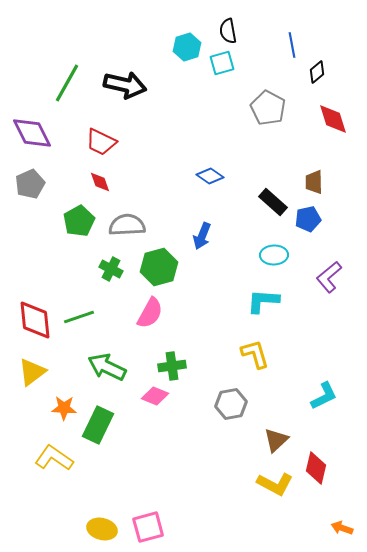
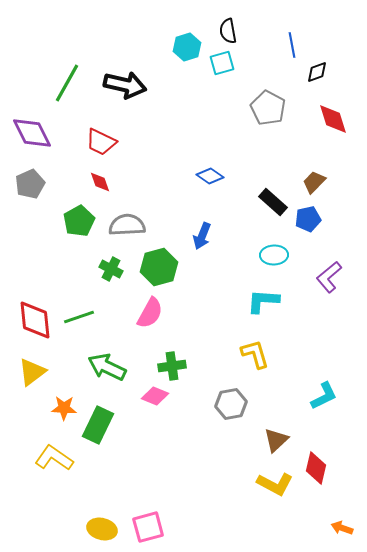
black diamond at (317, 72): rotated 20 degrees clockwise
brown trapezoid at (314, 182): rotated 45 degrees clockwise
